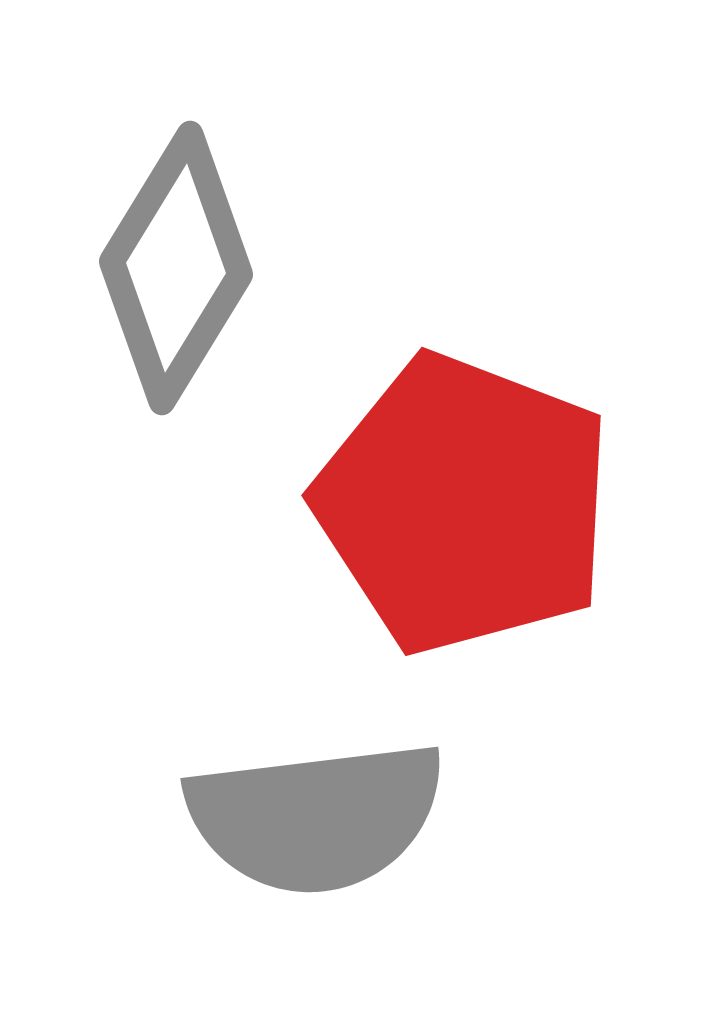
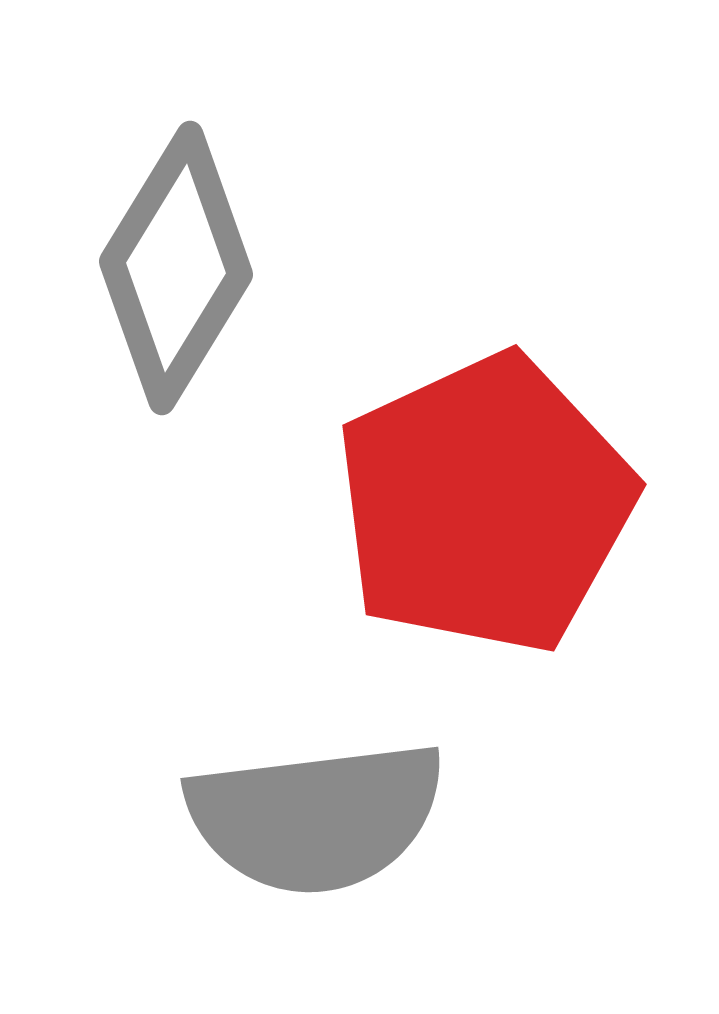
red pentagon: moved 21 px right; rotated 26 degrees clockwise
